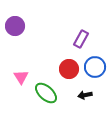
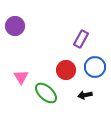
red circle: moved 3 px left, 1 px down
